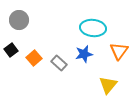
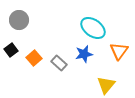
cyan ellipse: rotated 30 degrees clockwise
yellow triangle: moved 2 px left
